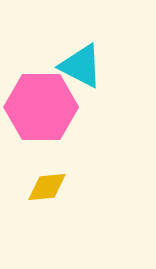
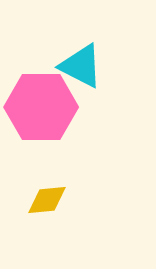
yellow diamond: moved 13 px down
